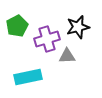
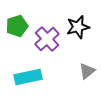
green pentagon: rotated 10 degrees clockwise
purple cross: rotated 25 degrees counterclockwise
gray triangle: moved 20 px right, 15 px down; rotated 36 degrees counterclockwise
